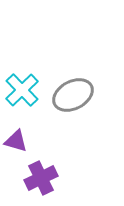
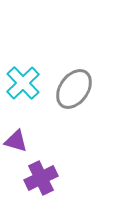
cyan cross: moved 1 px right, 7 px up
gray ellipse: moved 1 px right, 6 px up; rotated 27 degrees counterclockwise
